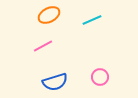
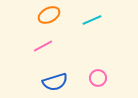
pink circle: moved 2 px left, 1 px down
